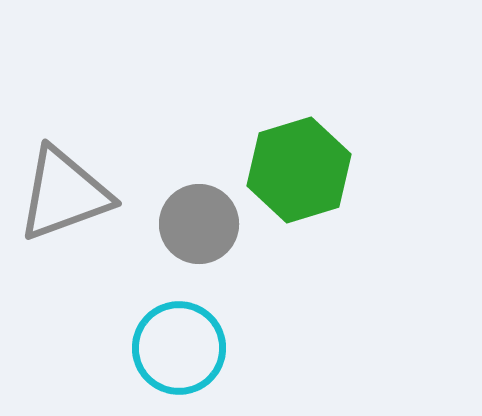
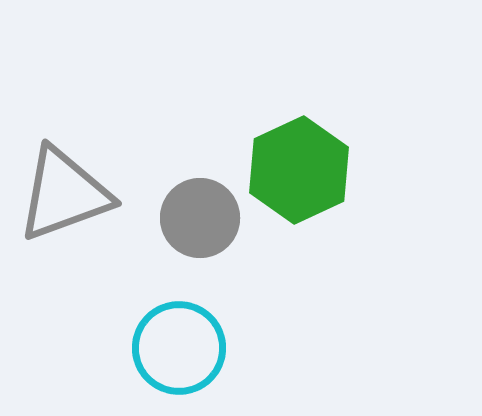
green hexagon: rotated 8 degrees counterclockwise
gray circle: moved 1 px right, 6 px up
